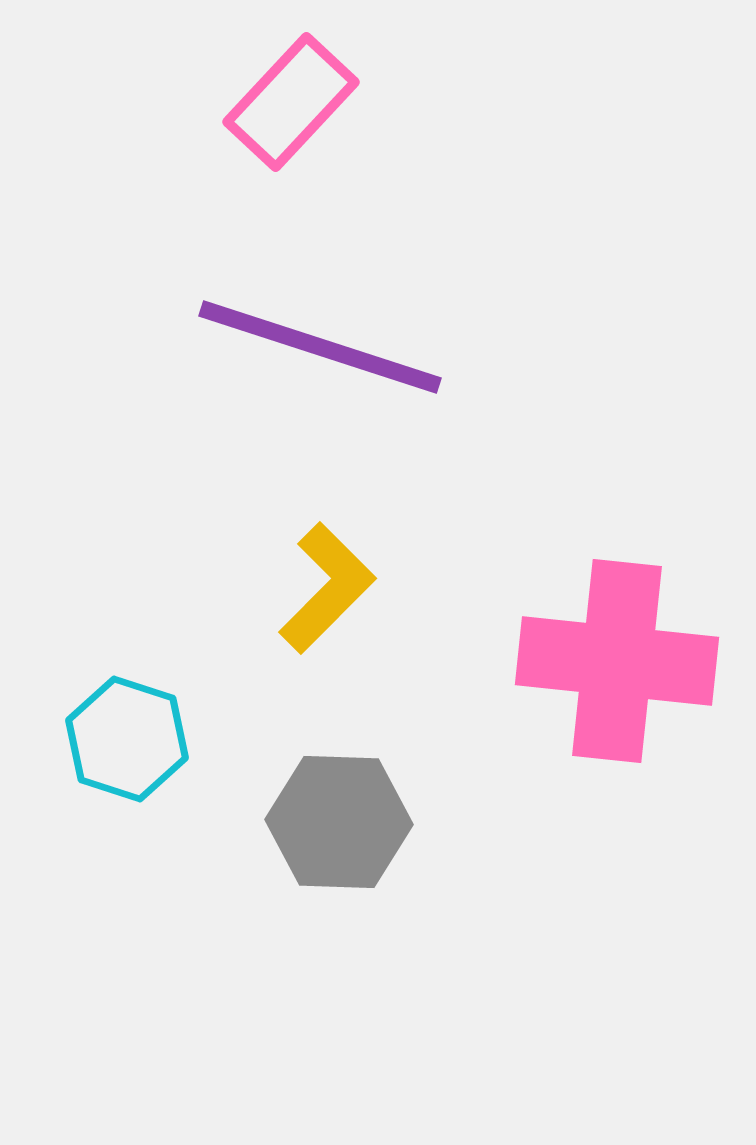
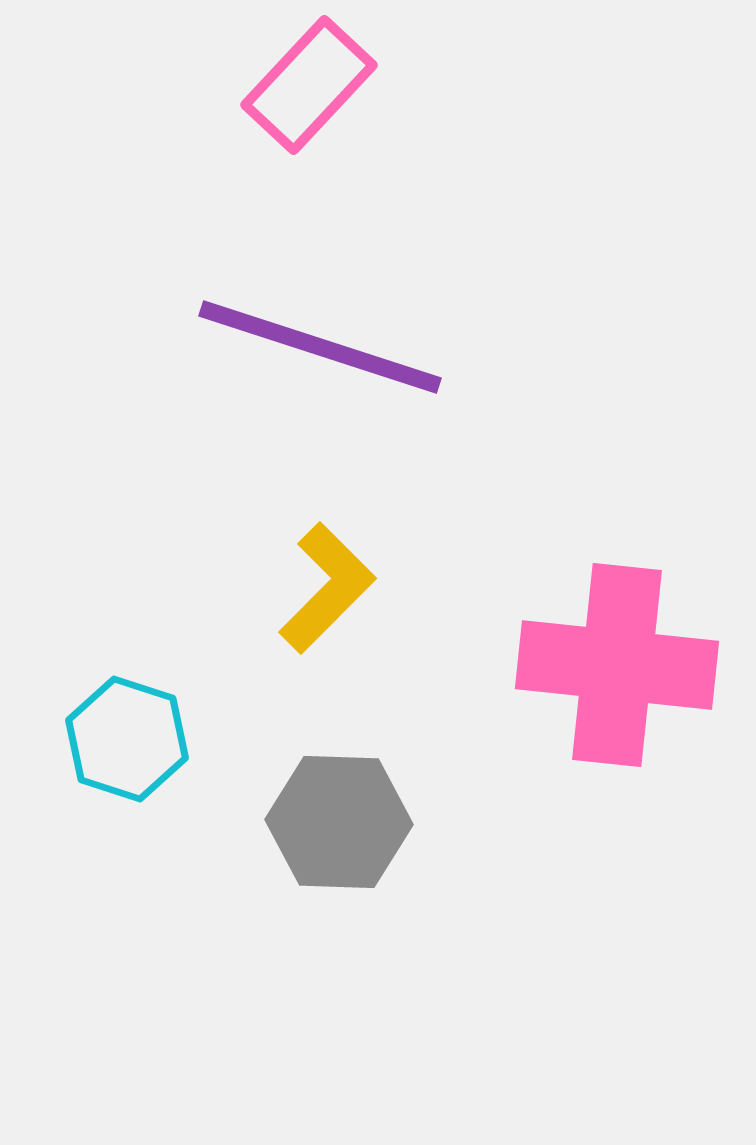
pink rectangle: moved 18 px right, 17 px up
pink cross: moved 4 px down
